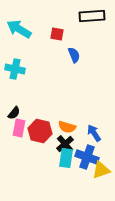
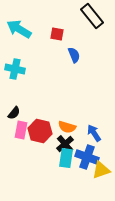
black rectangle: rotated 55 degrees clockwise
pink rectangle: moved 2 px right, 2 px down
